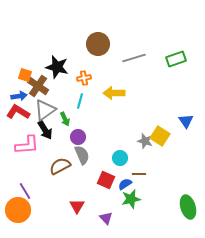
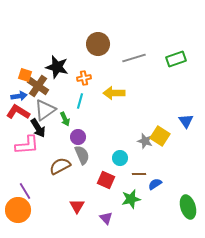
black arrow: moved 7 px left, 2 px up
blue semicircle: moved 30 px right
